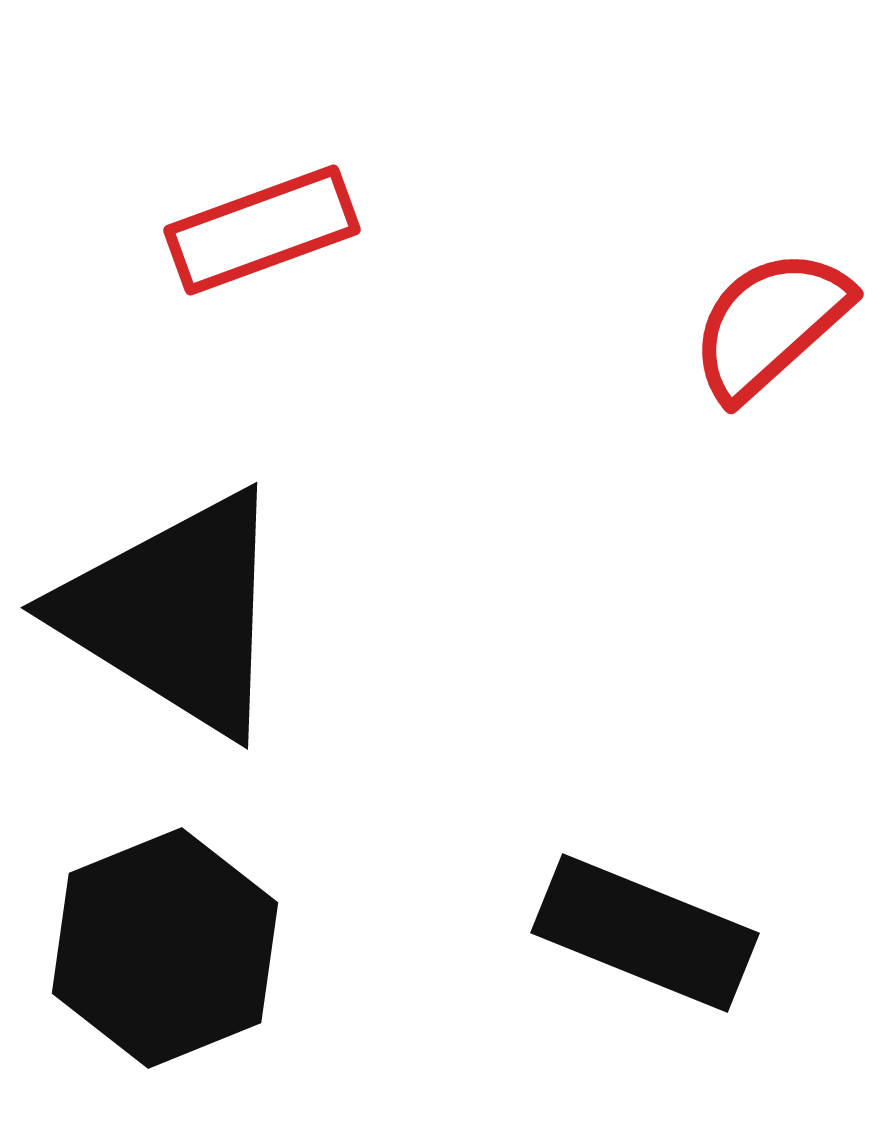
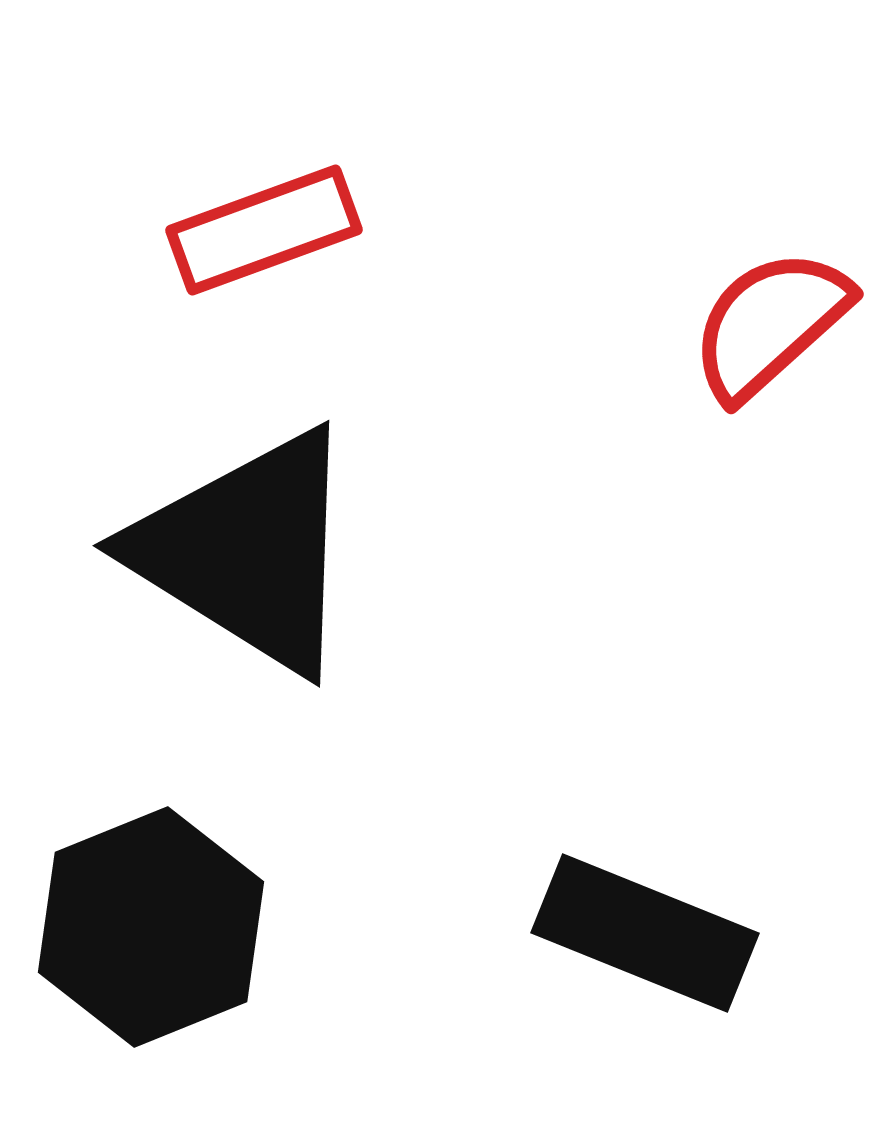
red rectangle: moved 2 px right
black triangle: moved 72 px right, 62 px up
black hexagon: moved 14 px left, 21 px up
